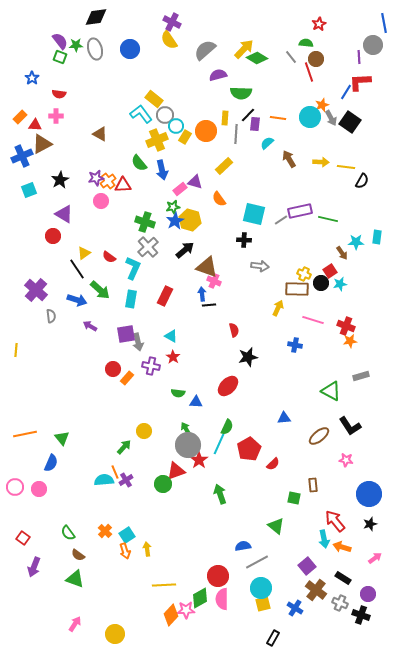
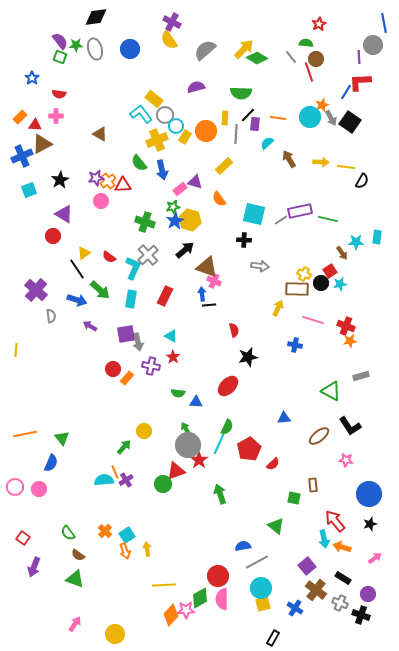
purple semicircle at (218, 75): moved 22 px left, 12 px down
gray cross at (148, 247): moved 8 px down
